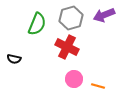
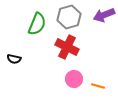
gray hexagon: moved 2 px left, 1 px up
